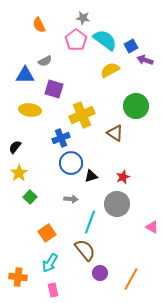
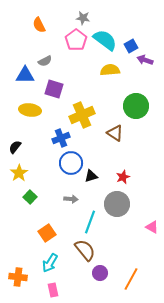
yellow semicircle: rotated 24 degrees clockwise
